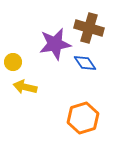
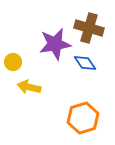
yellow arrow: moved 4 px right
